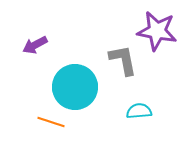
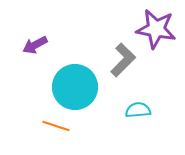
purple star: moved 1 px left, 2 px up
gray L-shape: rotated 56 degrees clockwise
cyan semicircle: moved 1 px left, 1 px up
orange line: moved 5 px right, 4 px down
